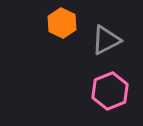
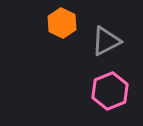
gray triangle: moved 1 px down
